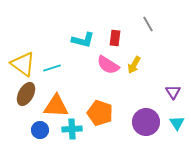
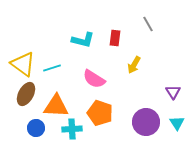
pink semicircle: moved 14 px left, 14 px down
blue circle: moved 4 px left, 2 px up
